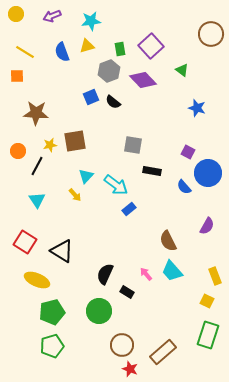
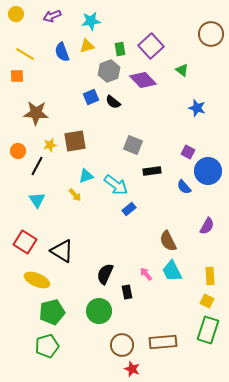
yellow line at (25, 52): moved 2 px down
gray square at (133, 145): rotated 12 degrees clockwise
black rectangle at (152, 171): rotated 18 degrees counterclockwise
blue circle at (208, 173): moved 2 px up
cyan triangle at (86, 176): rotated 28 degrees clockwise
cyan trapezoid at (172, 271): rotated 15 degrees clockwise
yellow rectangle at (215, 276): moved 5 px left; rotated 18 degrees clockwise
black rectangle at (127, 292): rotated 48 degrees clockwise
green rectangle at (208, 335): moved 5 px up
green pentagon at (52, 346): moved 5 px left
brown rectangle at (163, 352): moved 10 px up; rotated 36 degrees clockwise
red star at (130, 369): moved 2 px right
